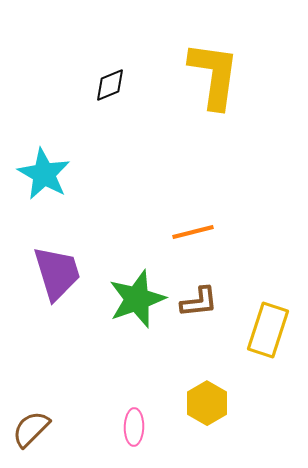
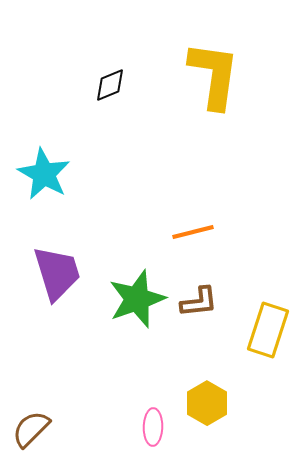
pink ellipse: moved 19 px right
